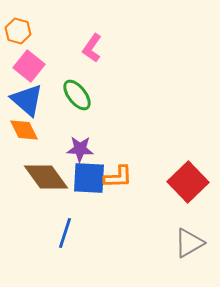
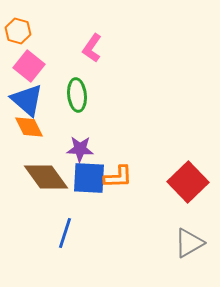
green ellipse: rotated 32 degrees clockwise
orange diamond: moved 5 px right, 3 px up
